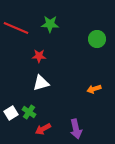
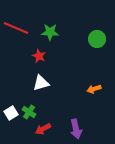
green star: moved 8 px down
red star: rotated 24 degrees clockwise
